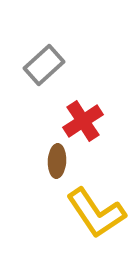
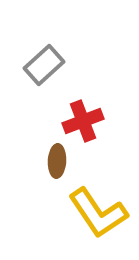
red cross: rotated 12 degrees clockwise
yellow L-shape: moved 2 px right
